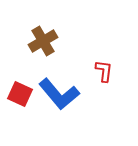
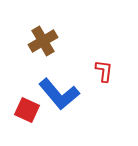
red square: moved 7 px right, 16 px down
